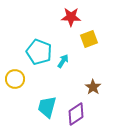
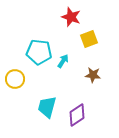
red star: rotated 18 degrees clockwise
cyan pentagon: rotated 15 degrees counterclockwise
brown star: moved 12 px up; rotated 28 degrees counterclockwise
purple diamond: moved 1 px right, 1 px down
